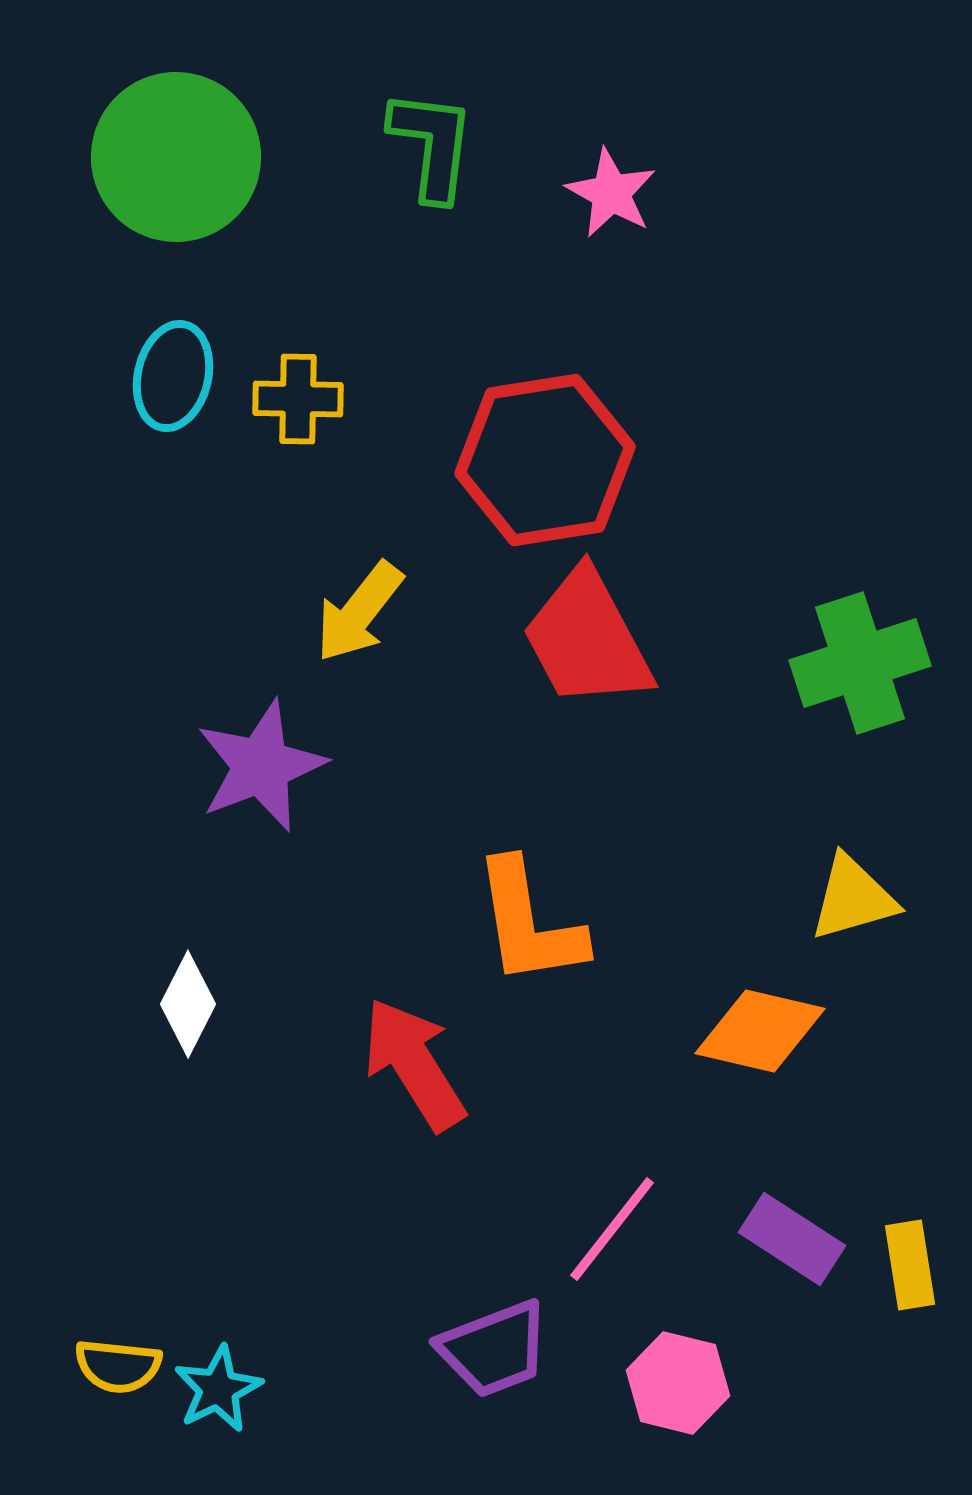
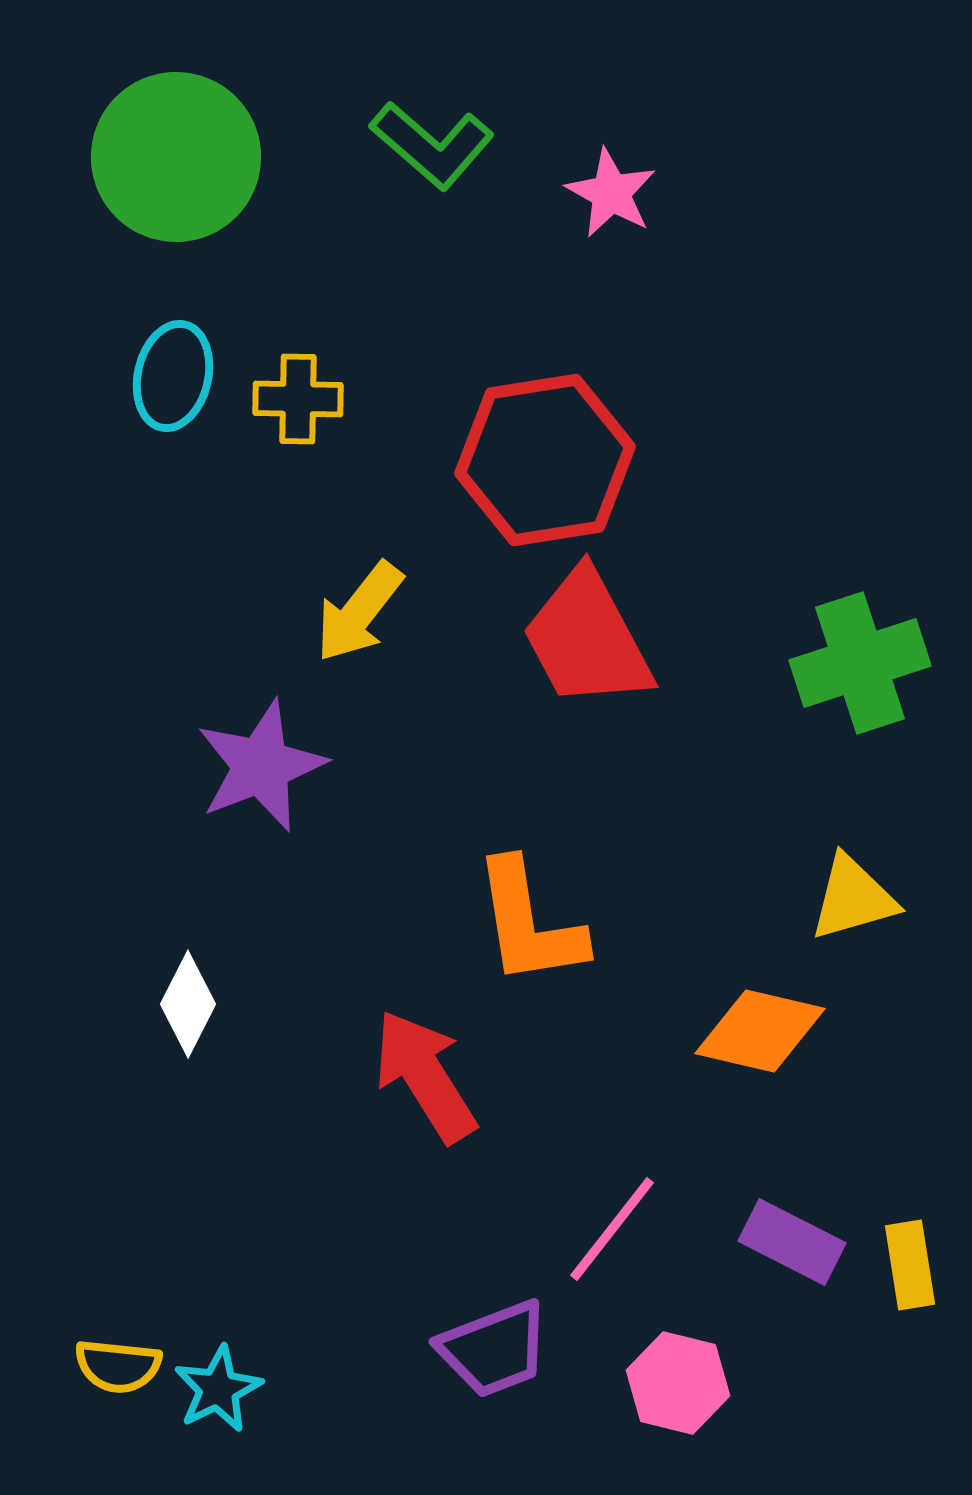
green L-shape: rotated 124 degrees clockwise
red arrow: moved 11 px right, 12 px down
purple rectangle: moved 3 px down; rotated 6 degrees counterclockwise
